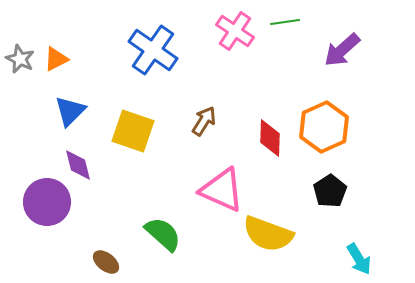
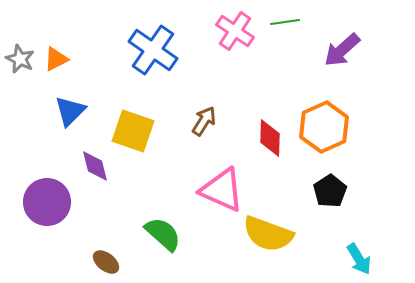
purple diamond: moved 17 px right, 1 px down
